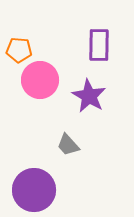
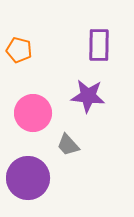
orange pentagon: rotated 10 degrees clockwise
pink circle: moved 7 px left, 33 px down
purple star: moved 1 px left; rotated 24 degrees counterclockwise
purple circle: moved 6 px left, 12 px up
